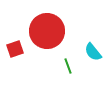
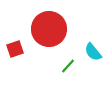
red circle: moved 2 px right, 2 px up
green line: rotated 63 degrees clockwise
